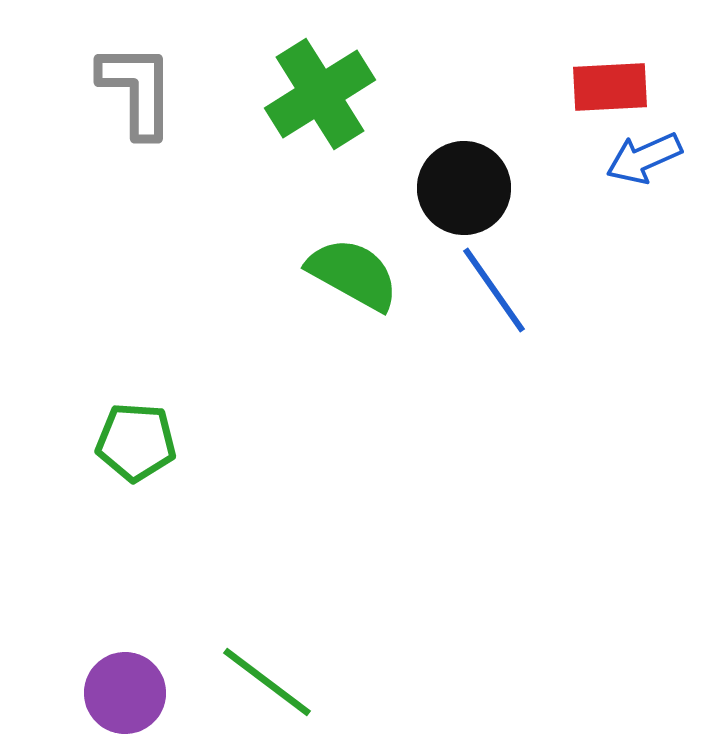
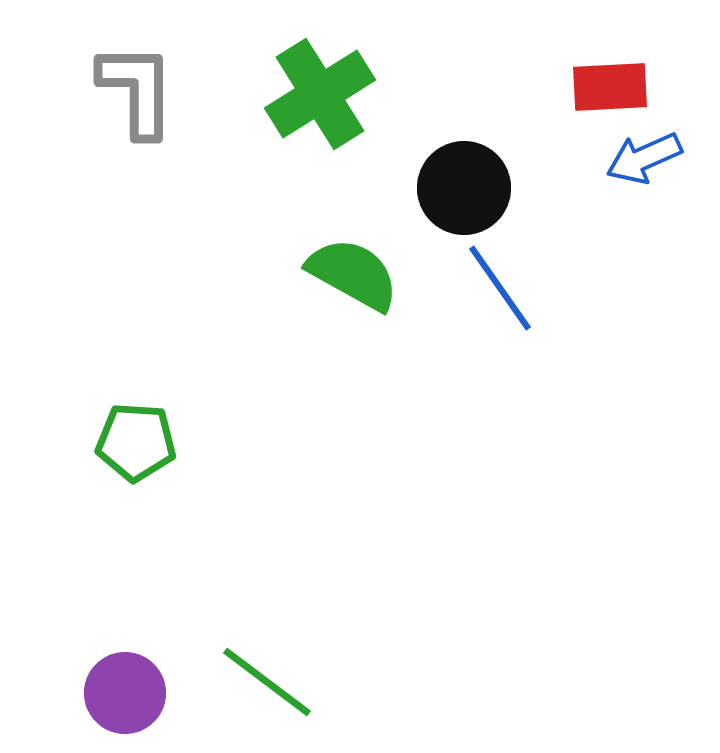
blue line: moved 6 px right, 2 px up
